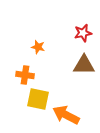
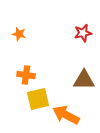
orange star: moved 19 px left, 13 px up
brown triangle: moved 15 px down
orange cross: moved 1 px right
yellow square: rotated 25 degrees counterclockwise
